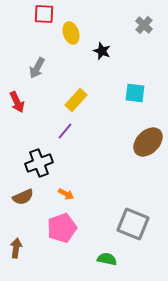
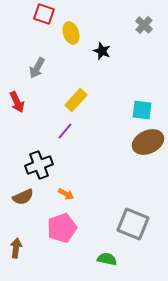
red square: rotated 15 degrees clockwise
cyan square: moved 7 px right, 17 px down
brown ellipse: rotated 20 degrees clockwise
black cross: moved 2 px down
